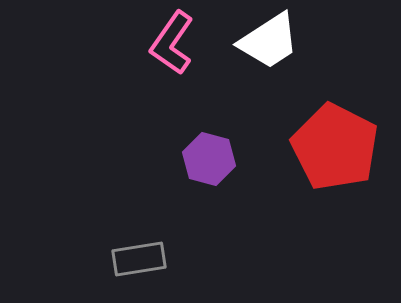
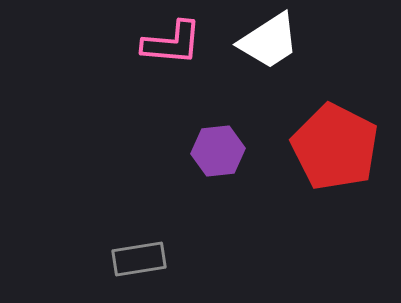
pink L-shape: rotated 120 degrees counterclockwise
purple hexagon: moved 9 px right, 8 px up; rotated 21 degrees counterclockwise
